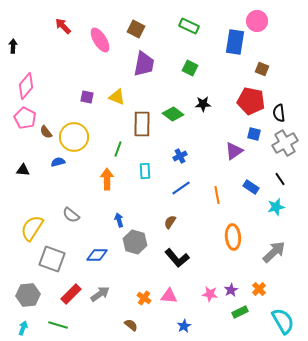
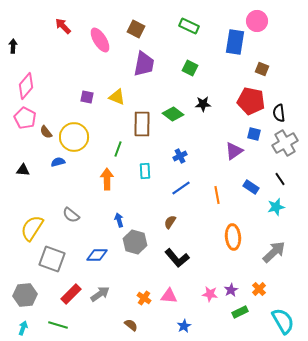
gray hexagon at (28, 295): moved 3 px left
